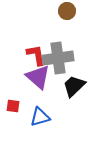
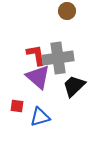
red square: moved 4 px right
